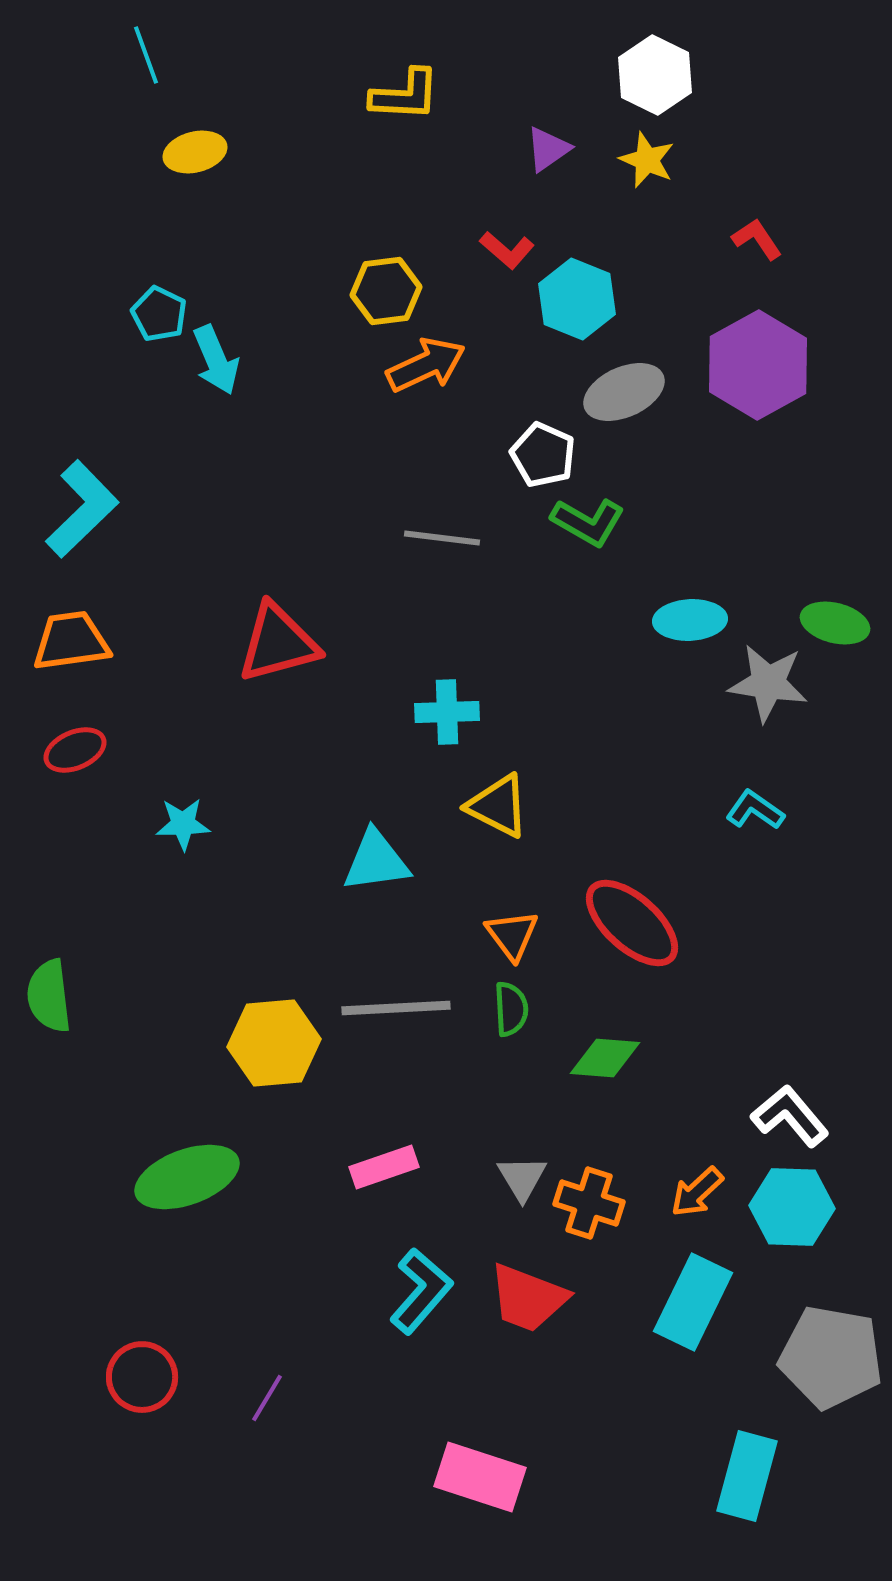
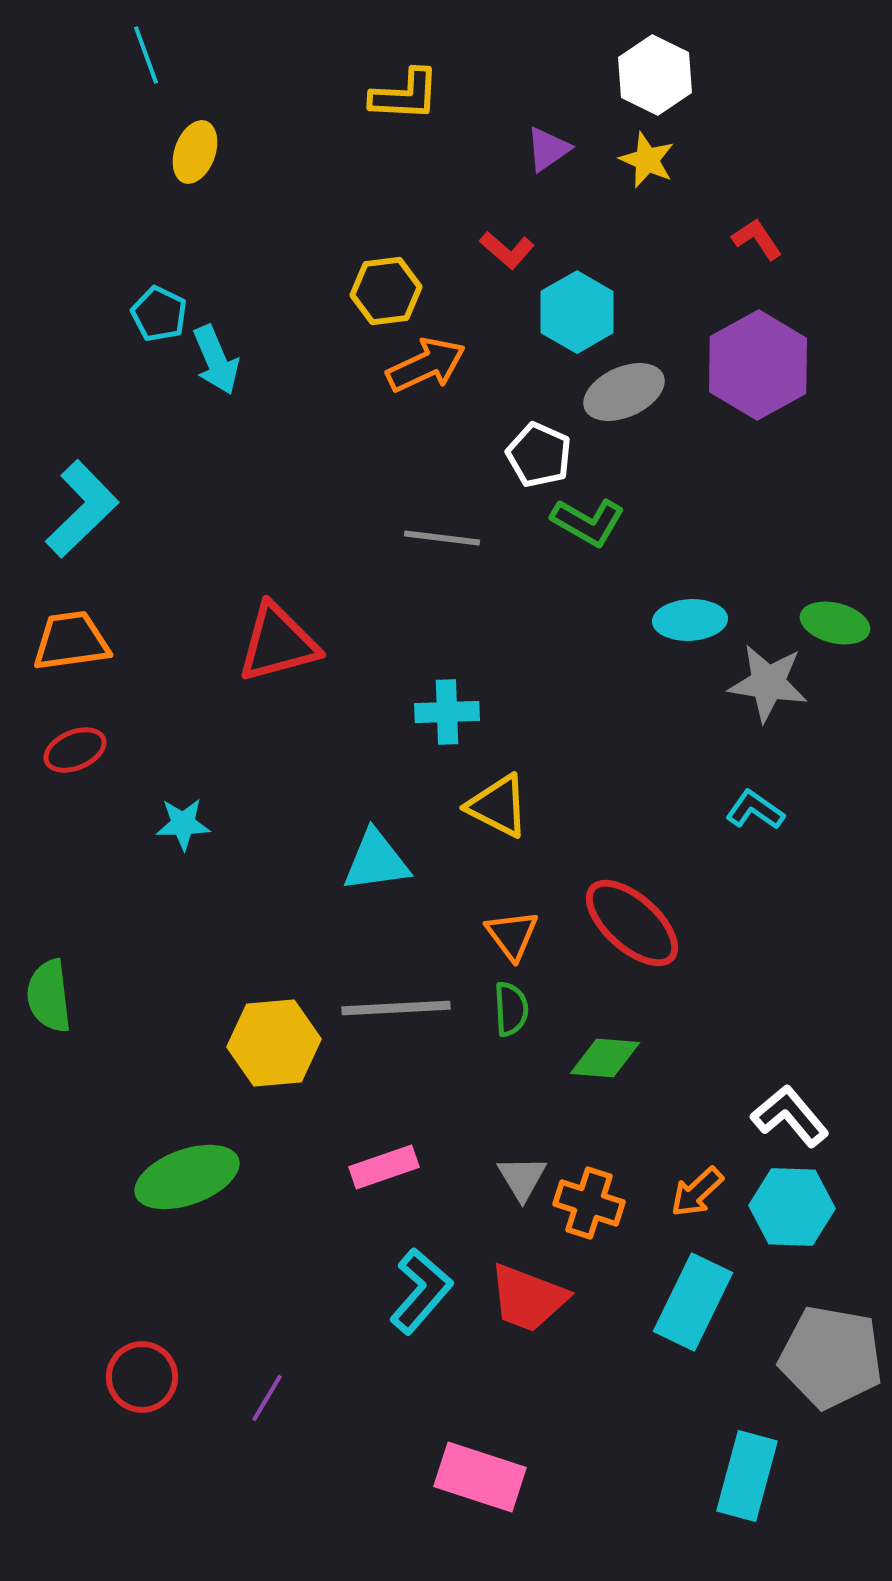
yellow ellipse at (195, 152): rotated 56 degrees counterclockwise
cyan hexagon at (577, 299): moved 13 px down; rotated 8 degrees clockwise
white pentagon at (543, 455): moved 4 px left
